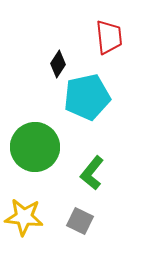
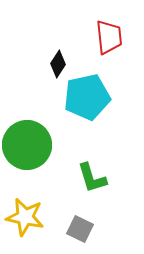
green circle: moved 8 px left, 2 px up
green L-shape: moved 5 px down; rotated 56 degrees counterclockwise
yellow star: moved 1 px right; rotated 6 degrees clockwise
gray square: moved 8 px down
